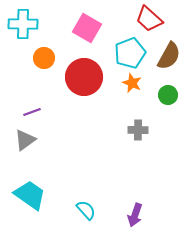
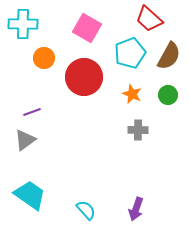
orange star: moved 11 px down
purple arrow: moved 1 px right, 6 px up
